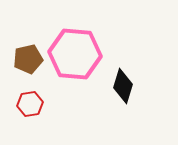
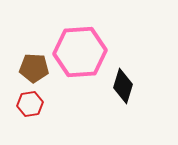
pink hexagon: moved 5 px right, 2 px up; rotated 9 degrees counterclockwise
brown pentagon: moved 6 px right, 9 px down; rotated 16 degrees clockwise
